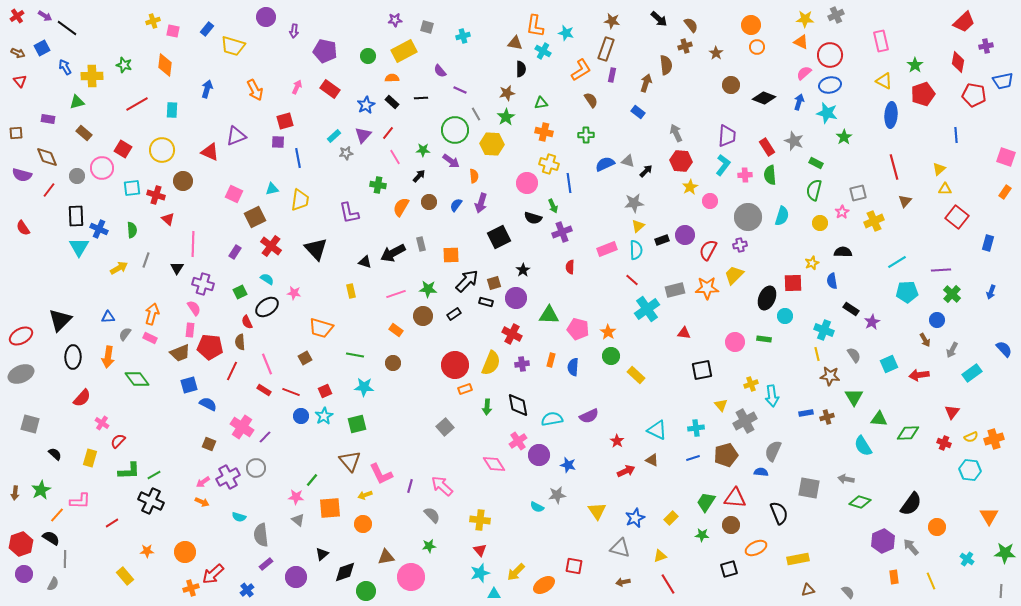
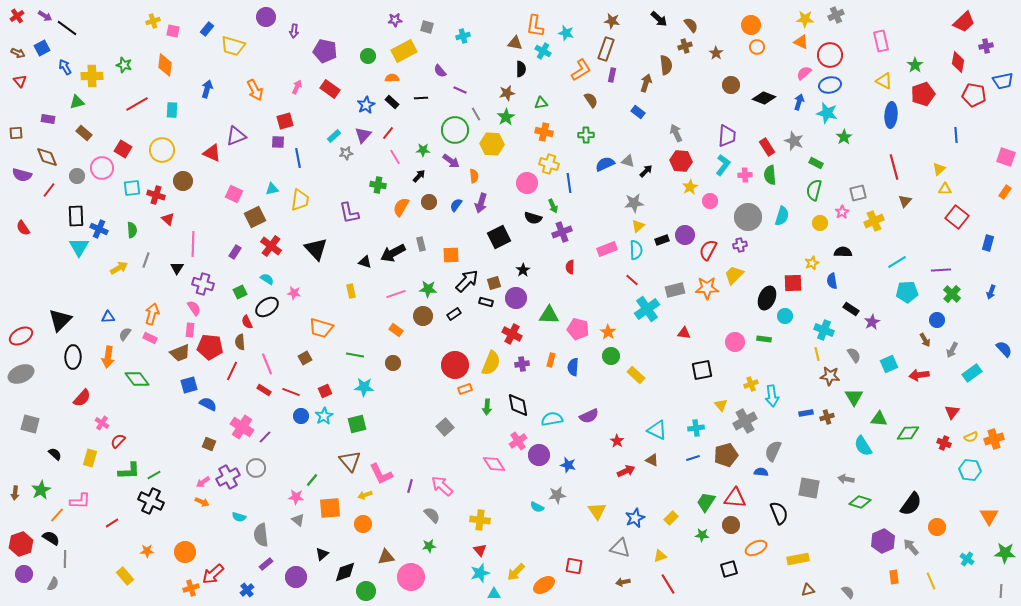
red triangle at (210, 152): moved 2 px right, 1 px down
